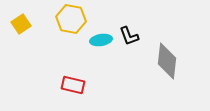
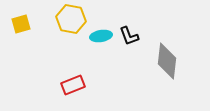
yellow square: rotated 18 degrees clockwise
cyan ellipse: moved 4 px up
red rectangle: rotated 35 degrees counterclockwise
